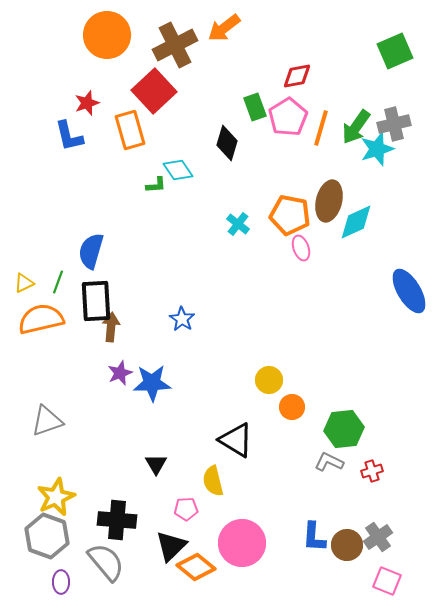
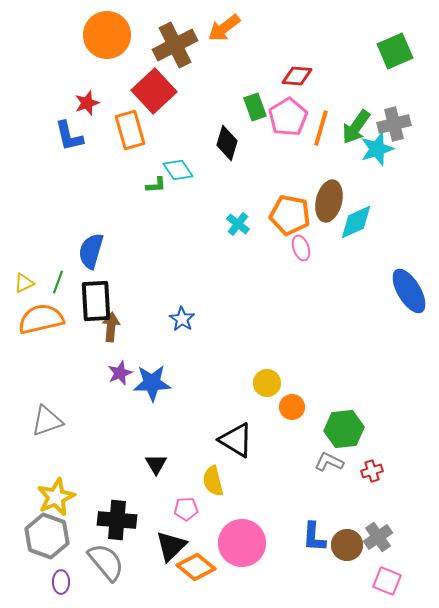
red diamond at (297, 76): rotated 16 degrees clockwise
yellow circle at (269, 380): moved 2 px left, 3 px down
